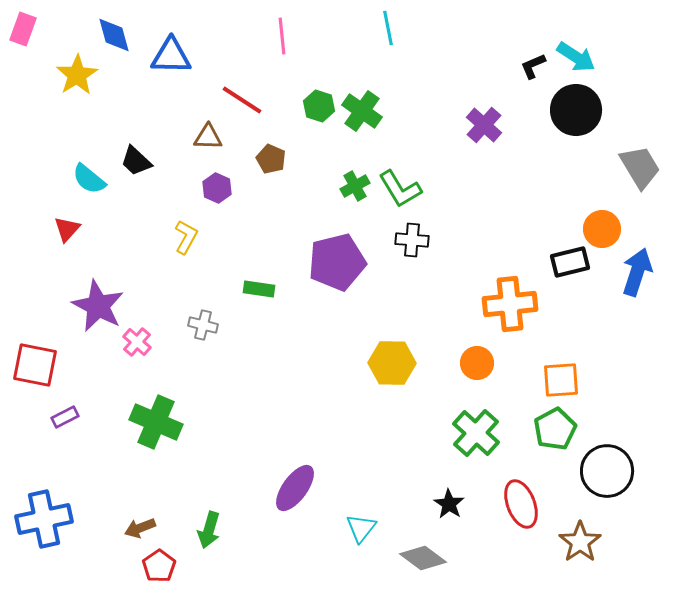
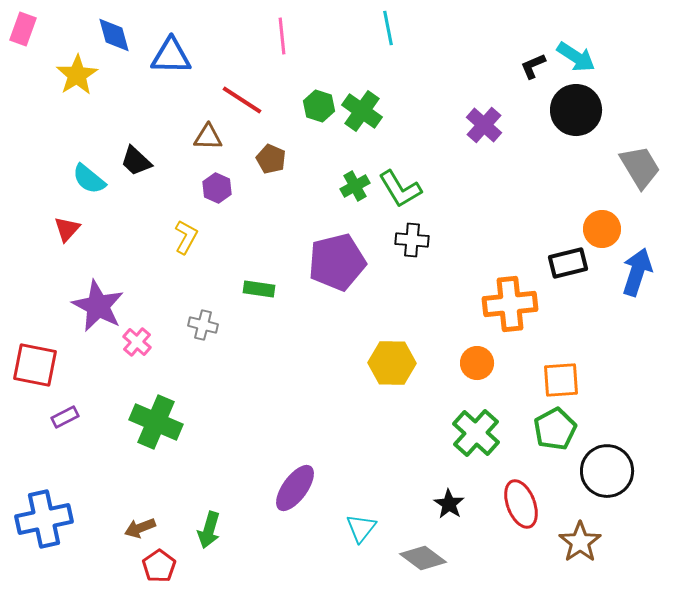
black rectangle at (570, 262): moved 2 px left, 1 px down
